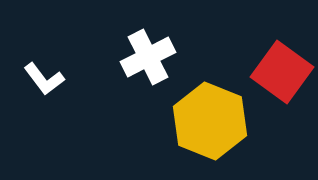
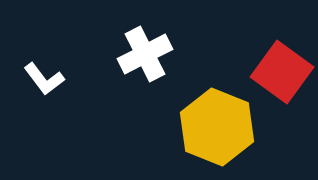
white cross: moved 3 px left, 3 px up
yellow hexagon: moved 7 px right, 6 px down
